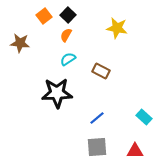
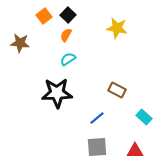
brown rectangle: moved 16 px right, 19 px down
